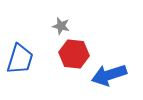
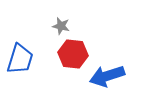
red hexagon: moved 1 px left
blue arrow: moved 2 px left, 1 px down
